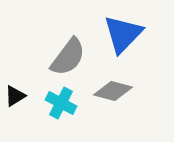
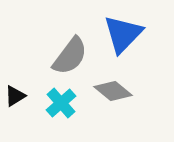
gray semicircle: moved 2 px right, 1 px up
gray diamond: rotated 24 degrees clockwise
cyan cross: rotated 20 degrees clockwise
